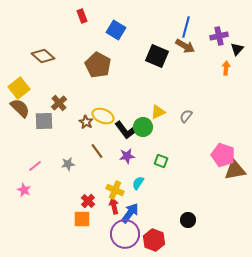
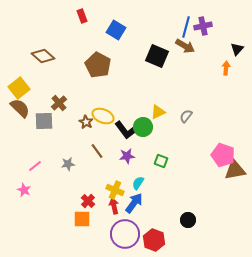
purple cross: moved 16 px left, 10 px up
blue arrow: moved 4 px right, 10 px up
